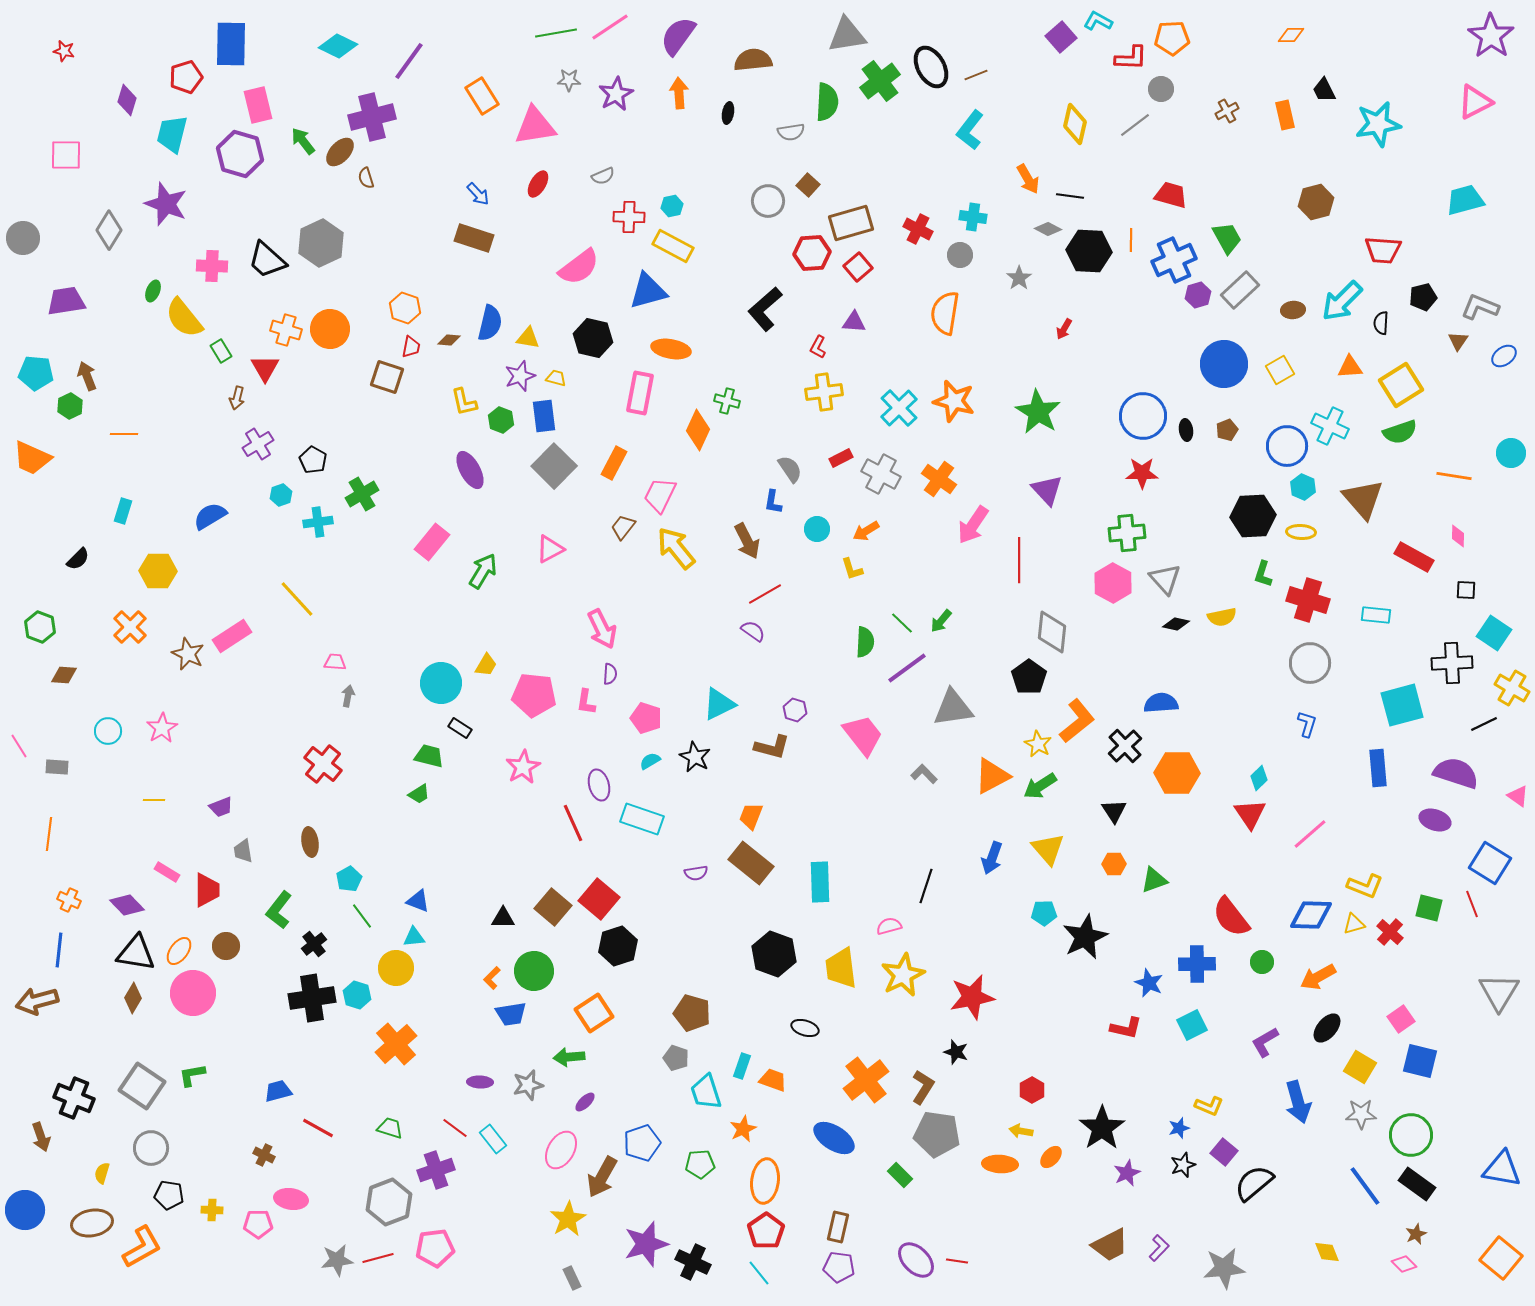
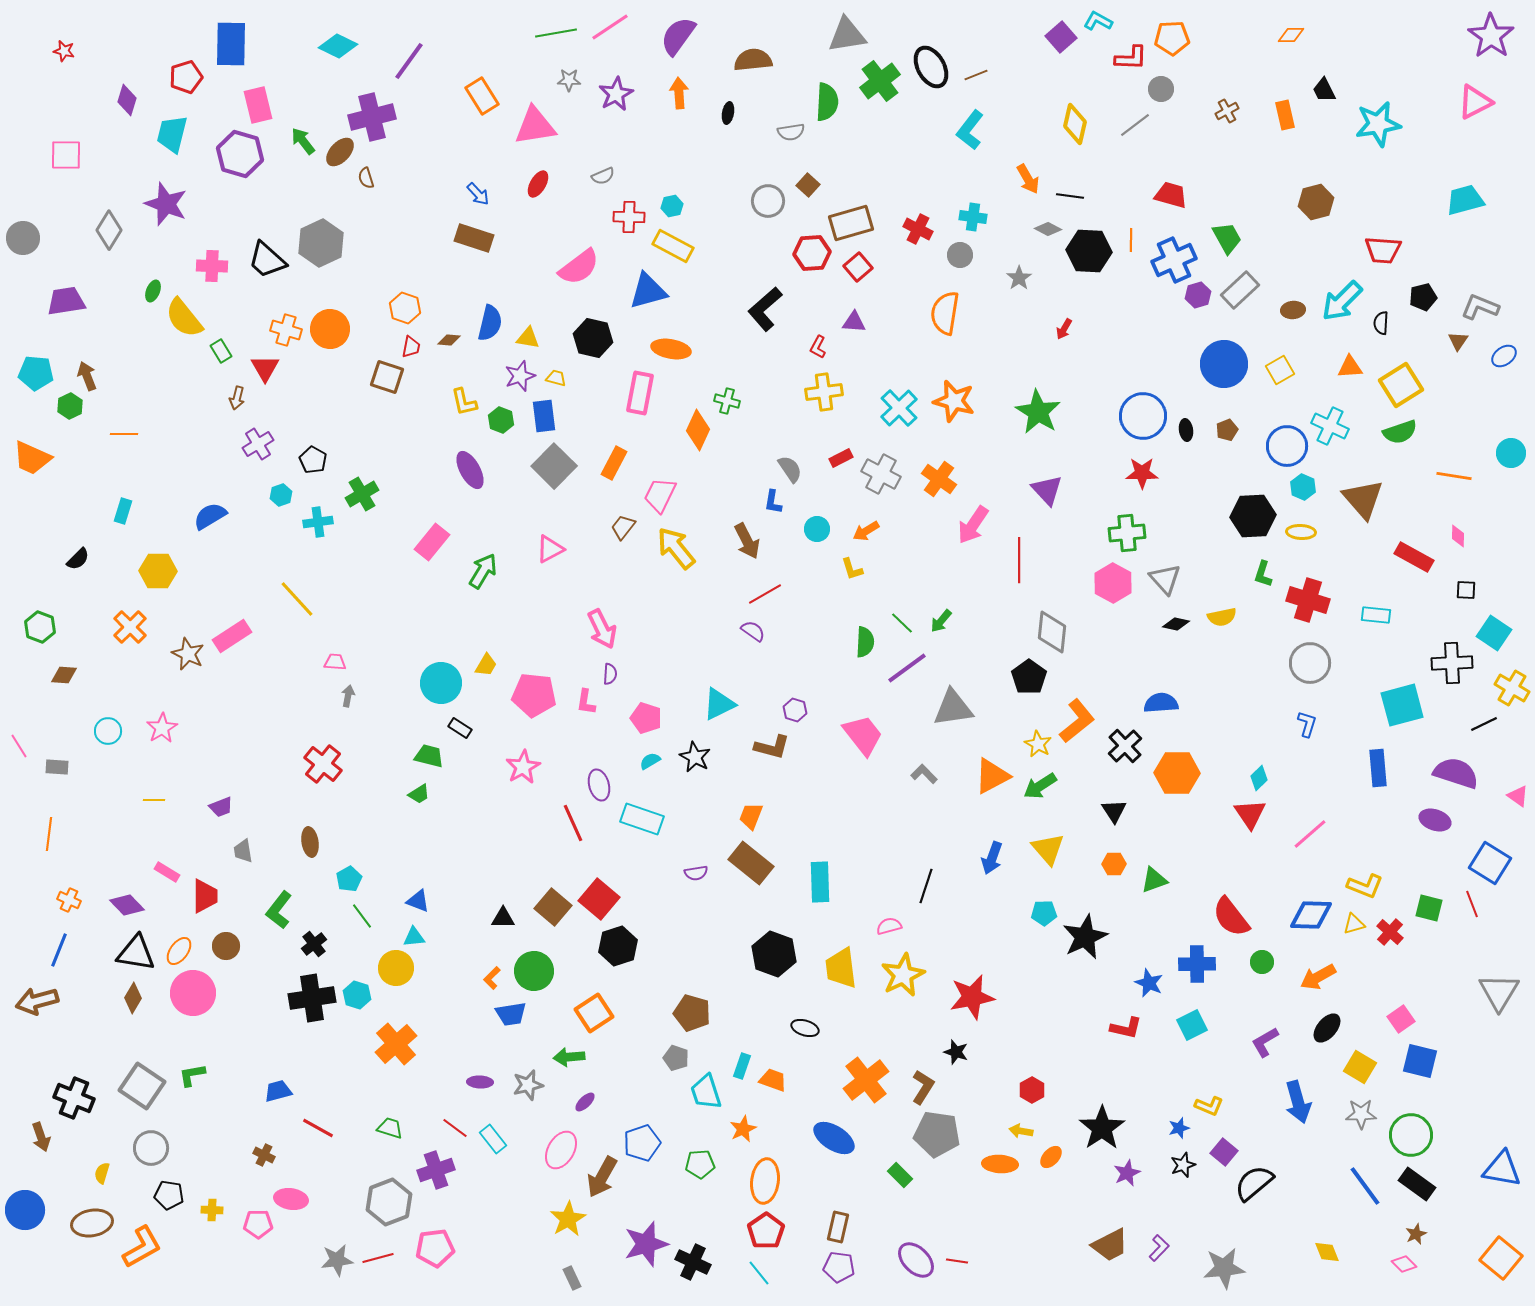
red trapezoid at (207, 890): moved 2 px left, 6 px down
blue line at (59, 950): rotated 16 degrees clockwise
